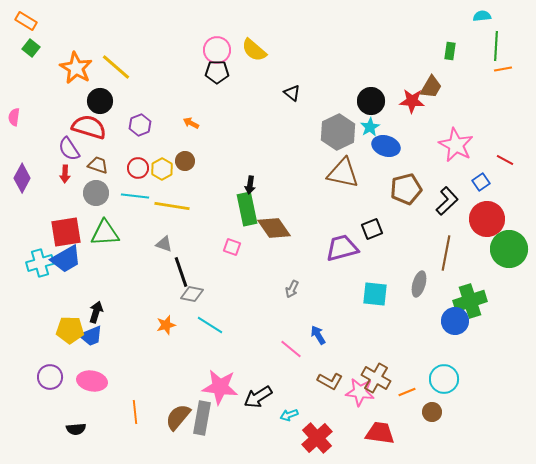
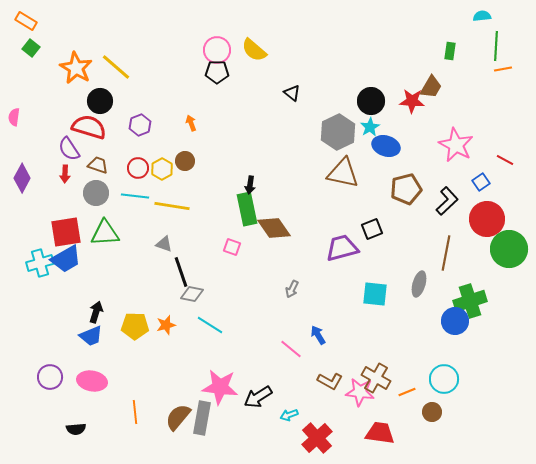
orange arrow at (191, 123): rotated 42 degrees clockwise
yellow pentagon at (70, 330): moved 65 px right, 4 px up
